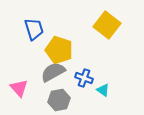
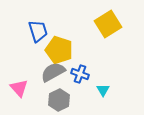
yellow square: moved 1 px right, 1 px up; rotated 20 degrees clockwise
blue trapezoid: moved 4 px right, 2 px down
blue cross: moved 4 px left, 4 px up
cyan triangle: rotated 24 degrees clockwise
gray hexagon: rotated 15 degrees counterclockwise
